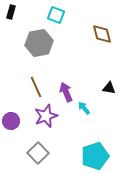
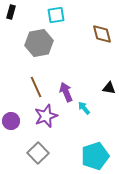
cyan square: rotated 30 degrees counterclockwise
